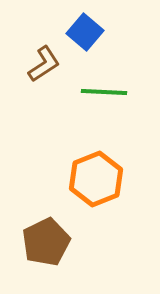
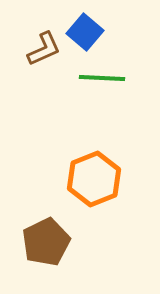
brown L-shape: moved 15 px up; rotated 9 degrees clockwise
green line: moved 2 px left, 14 px up
orange hexagon: moved 2 px left
